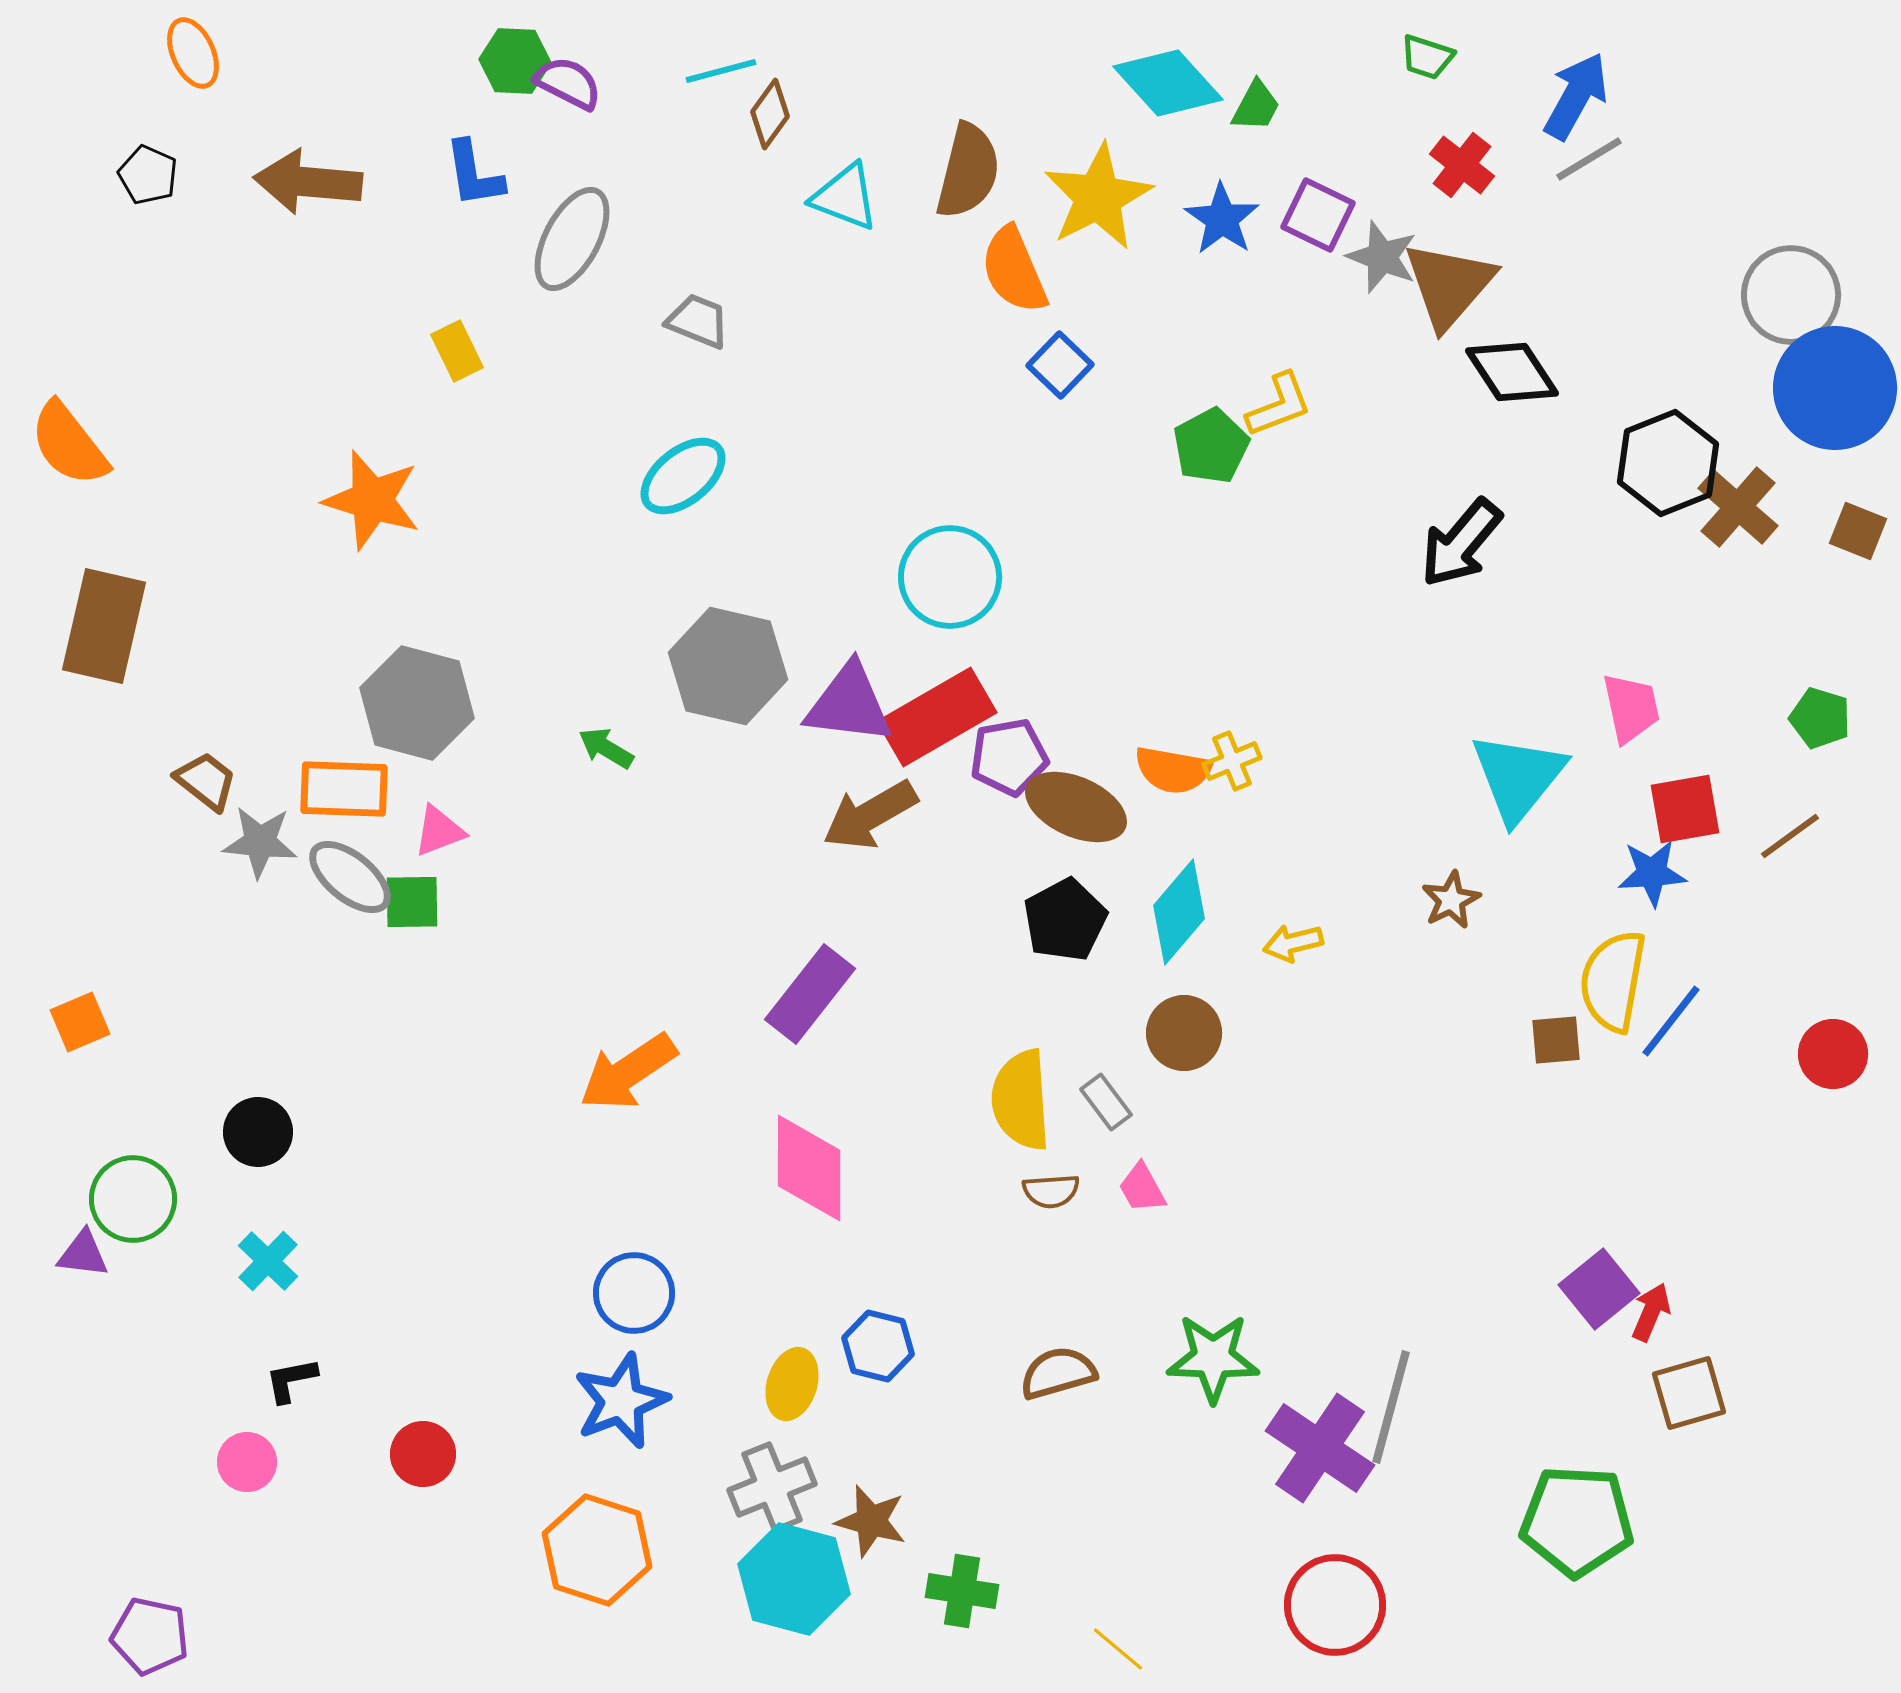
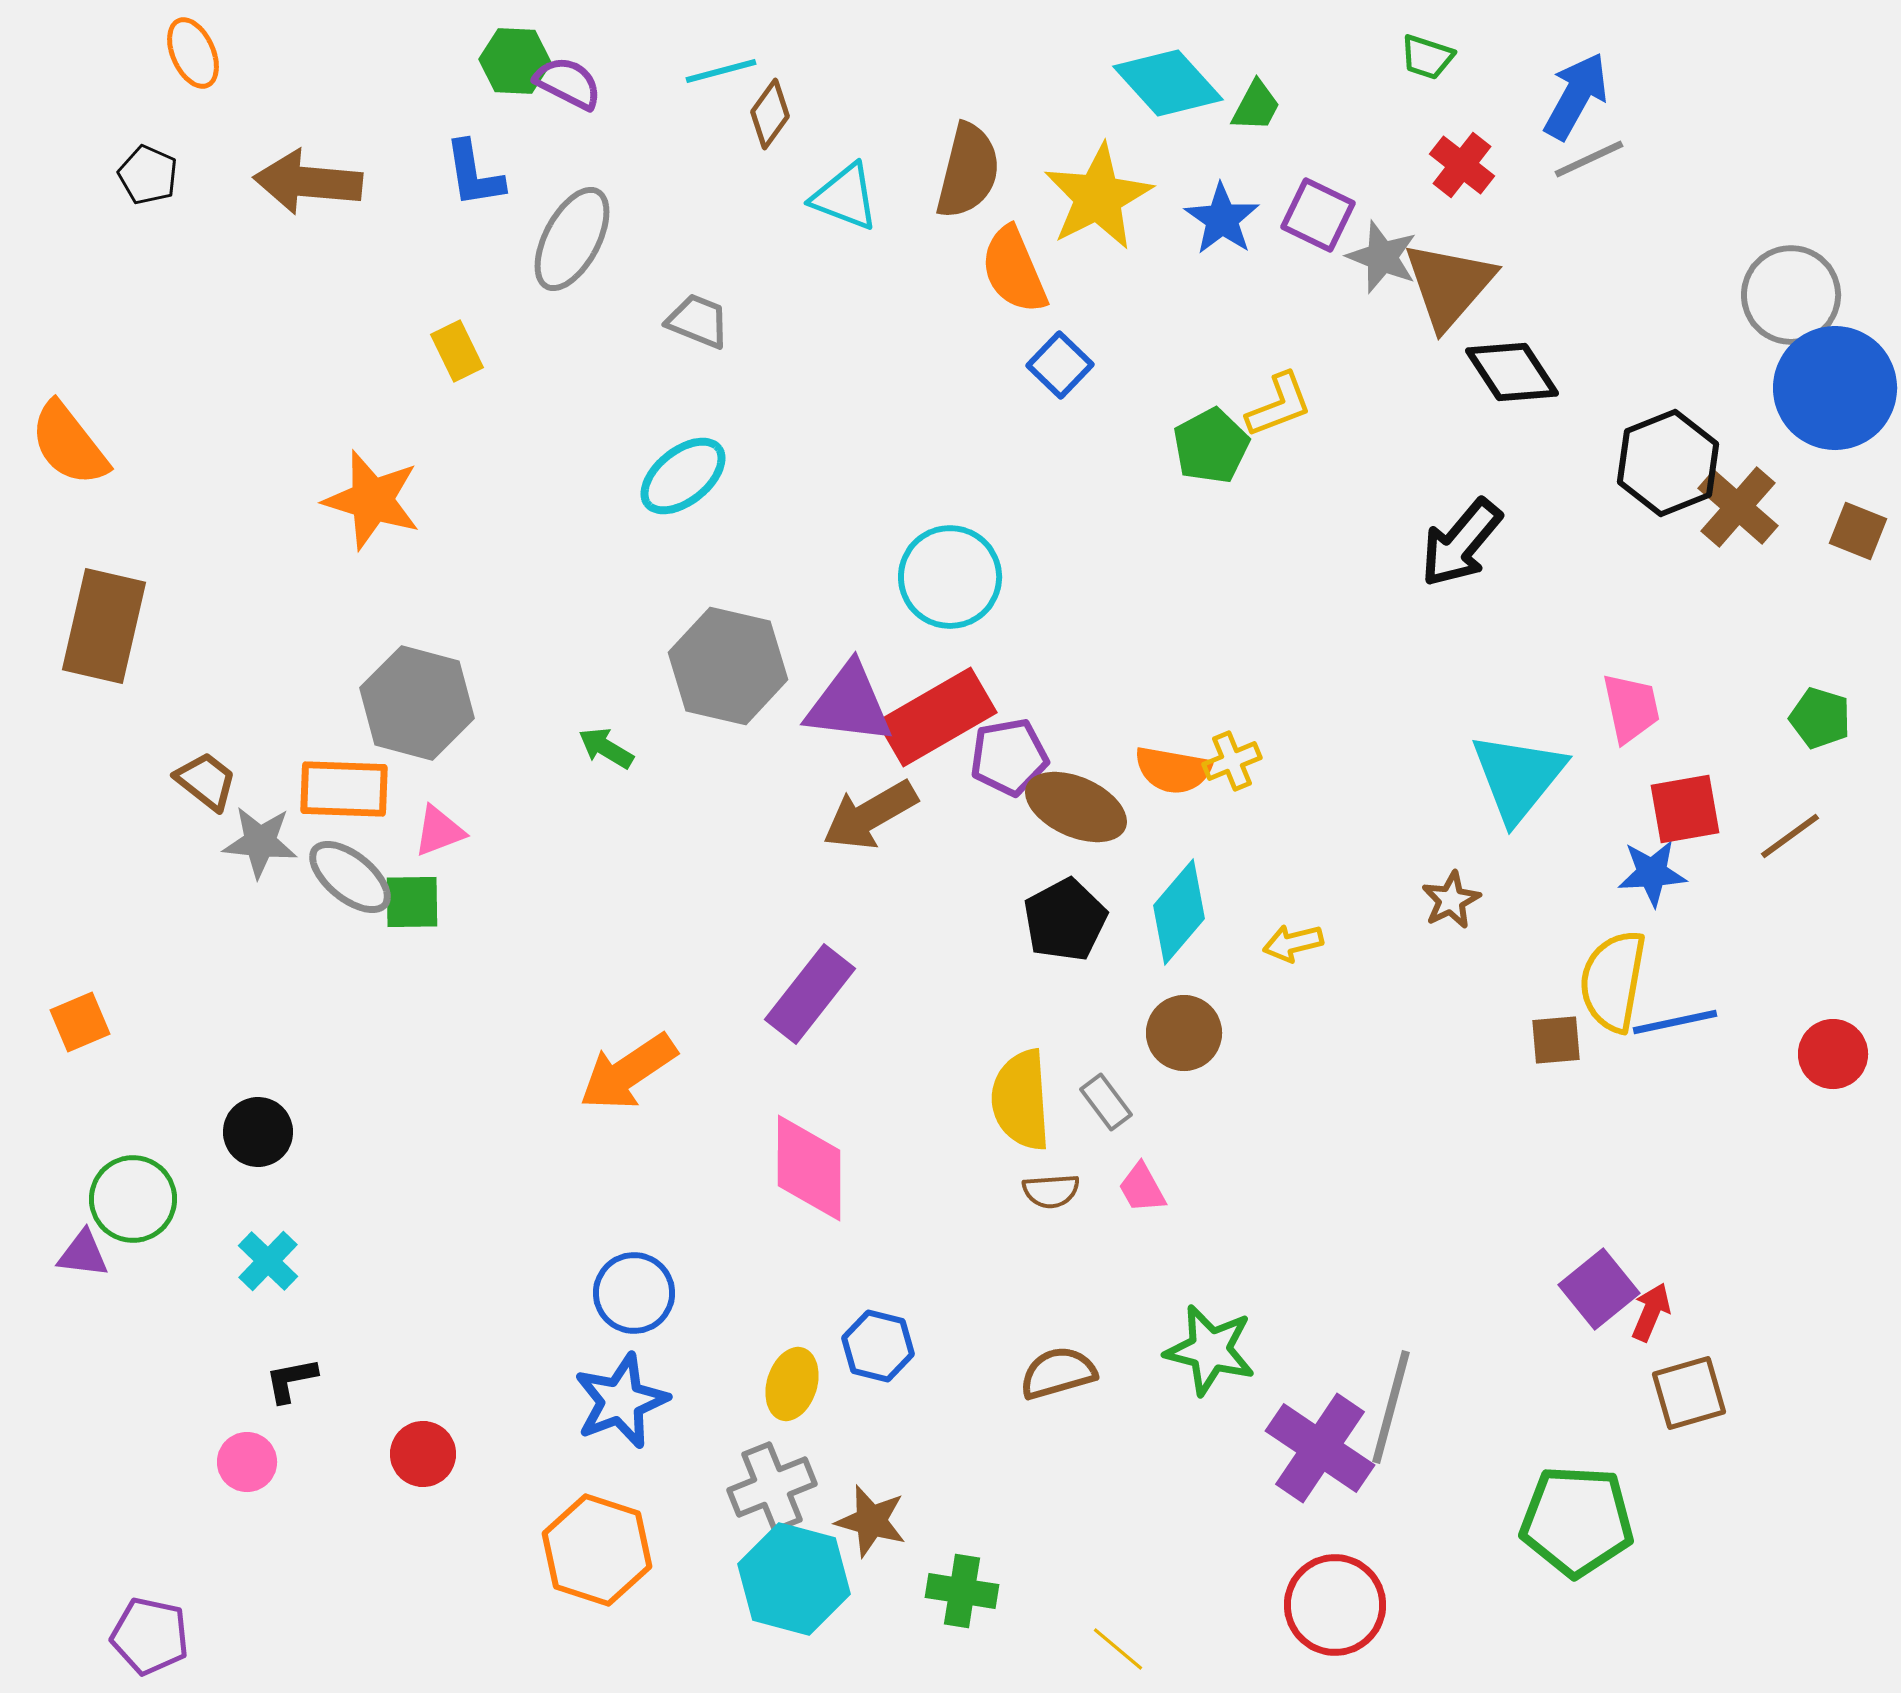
gray line at (1589, 159): rotated 6 degrees clockwise
blue line at (1671, 1021): moved 4 px right, 1 px down; rotated 40 degrees clockwise
green star at (1213, 1358): moved 3 px left, 8 px up; rotated 12 degrees clockwise
